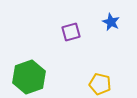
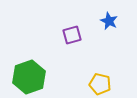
blue star: moved 2 px left, 1 px up
purple square: moved 1 px right, 3 px down
